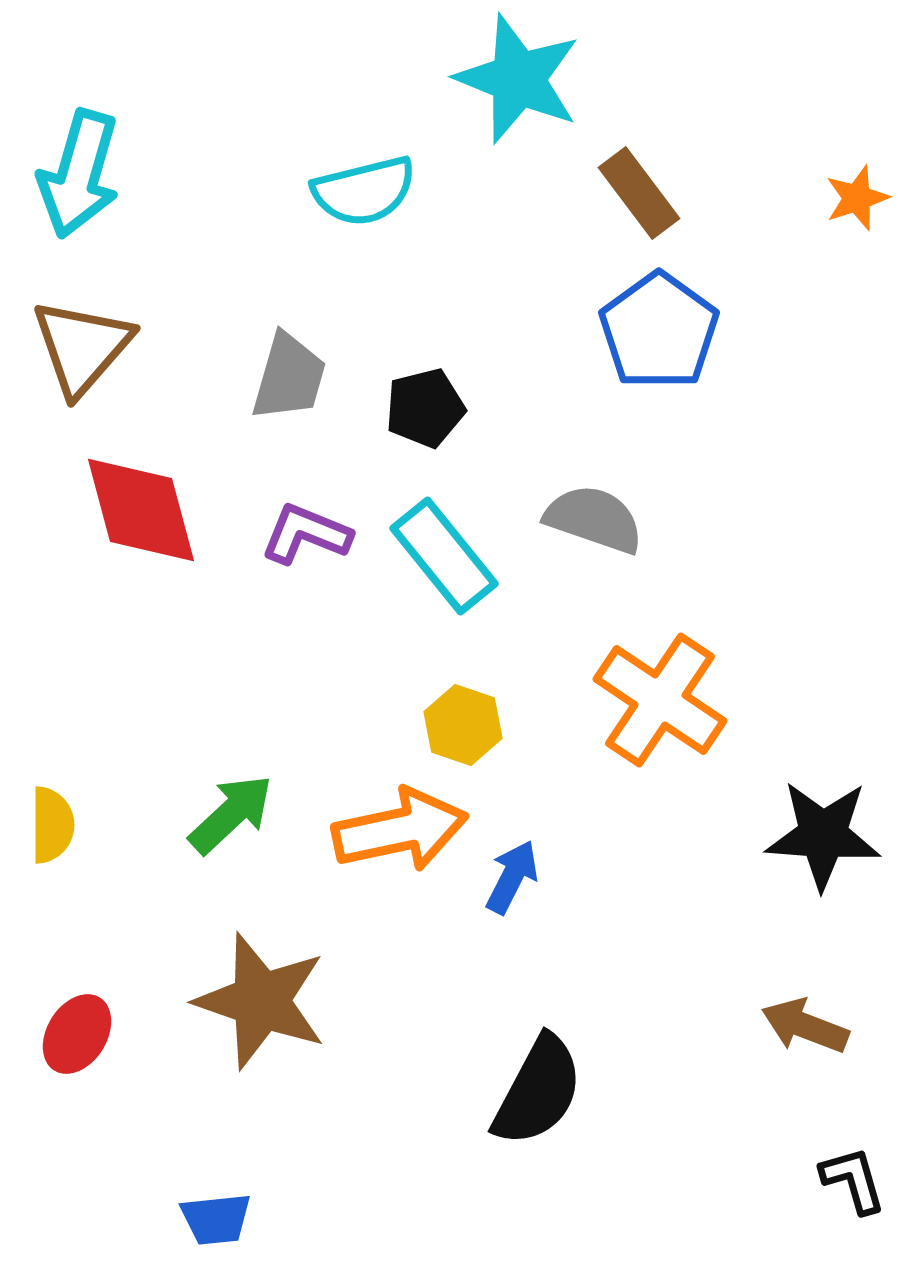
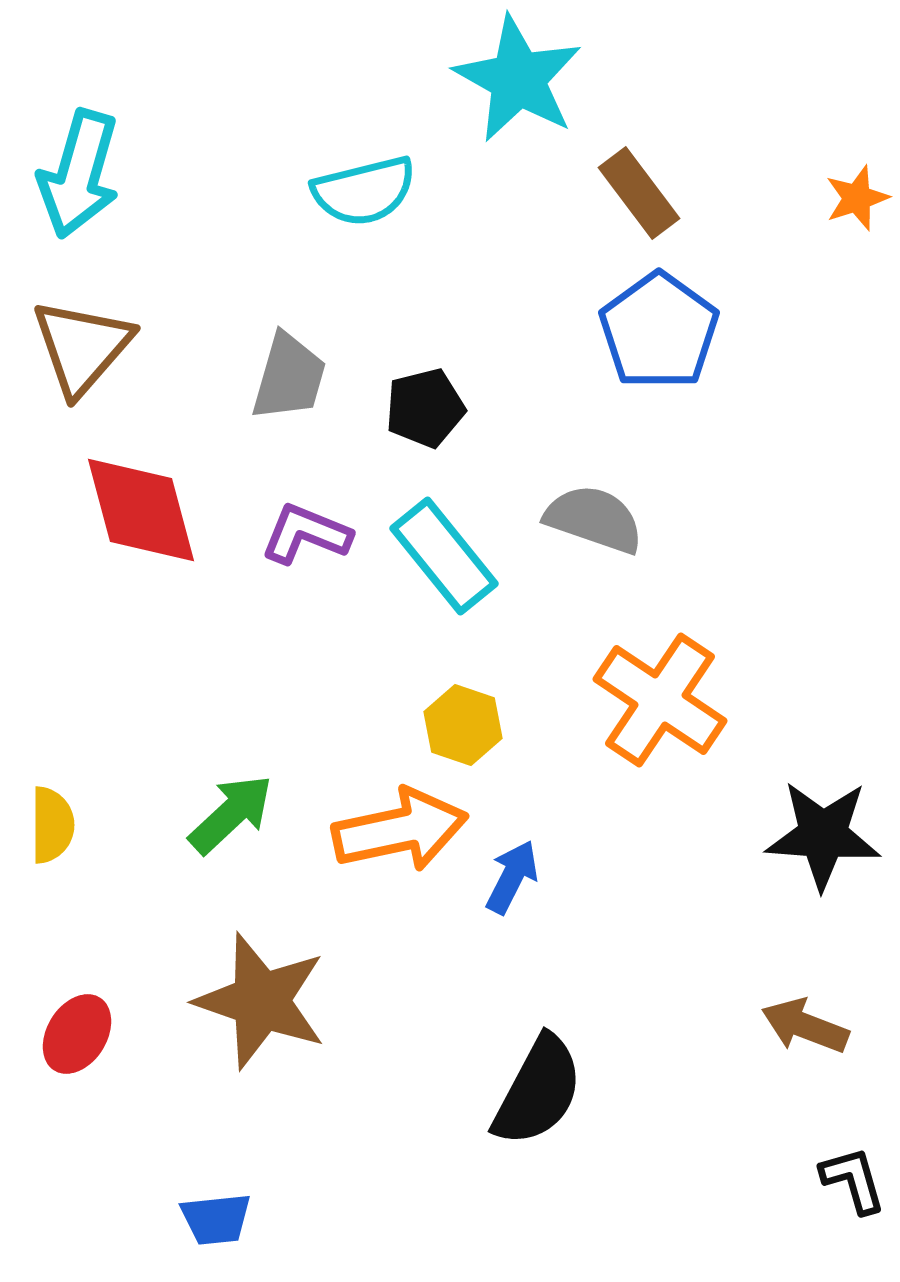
cyan star: rotated 7 degrees clockwise
